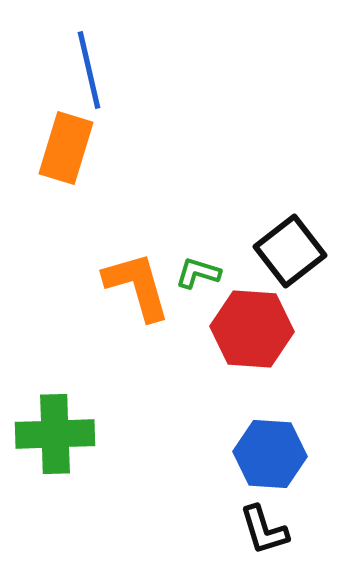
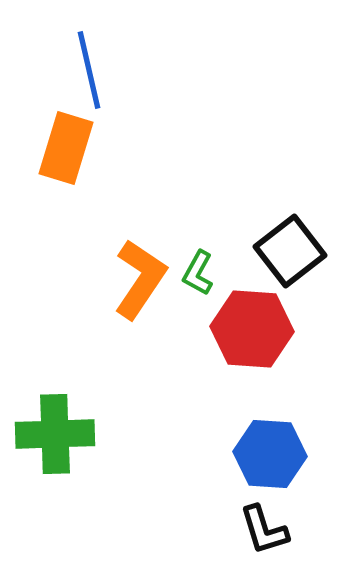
green L-shape: rotated 78 degrees counterclockwise
orange L-shape: moved 3 px right, 7 px up; rotated 50 degrees clockwise
